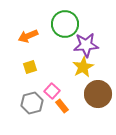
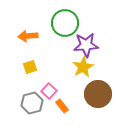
green circle: moved 1 px up
orange arrow: rotated 18 degrees clockwise
pink square: moved 3 px left
